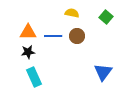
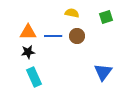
green square: rotated 32 degrees clockwise
